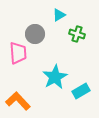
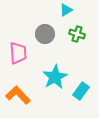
cyan triangle: moved 7 px right, 5 px up
gray circle: moved 10 px right
cyan rectangle: rotated 24 degrees counterclockwise
orange L-shape: moved 6 px up
